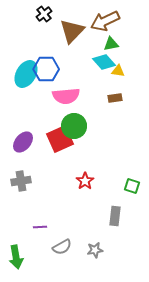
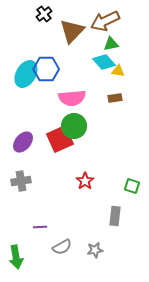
pink semicircle: moved 6 px right, 2 px down
